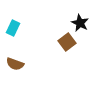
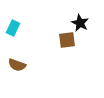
brown square: moved 2 px up; rotated 30 degrees clockwise
brown semicircle: moved 2 px right, 1 px down
